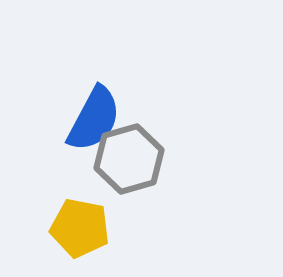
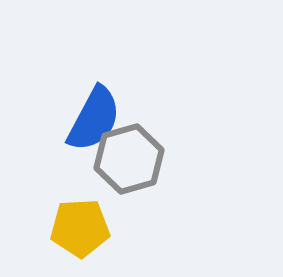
yellow pentagon: rotated 14 degrees counterclockwise
